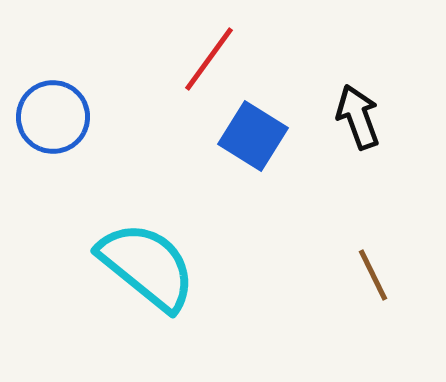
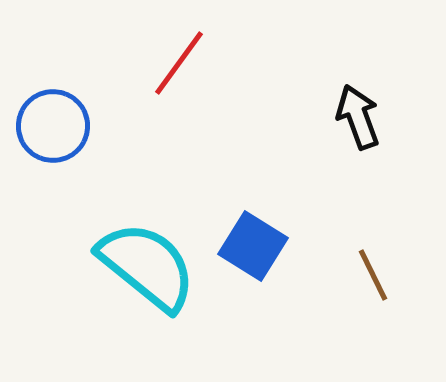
red line: moved 30 px left, 4 px down
blue circle: moved 9 px down
blue square: moved 110 px down
